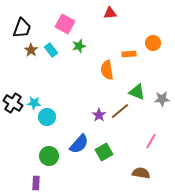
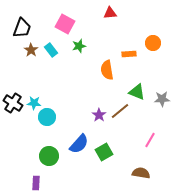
pink line: moved 1 px left, 1 px up
